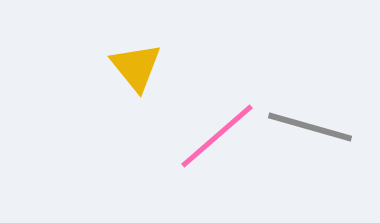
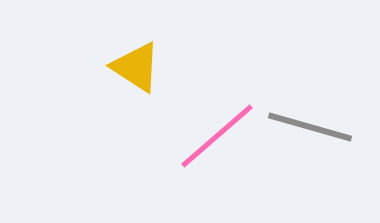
yellow triangle: rotated 18 degrees counterclockwise
